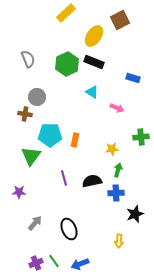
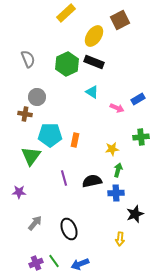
blue rectangle: moved 5 px right, 21 px down; rotated 48 degrees counterclockwise
yellow arrow: moved 1 px right, 2 px up
